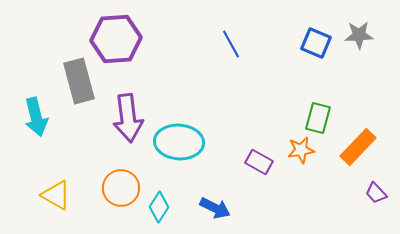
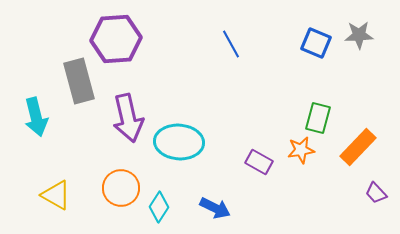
purple arrow: rotated 6 degrees counterclockwise
